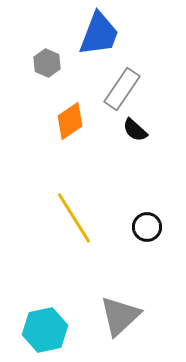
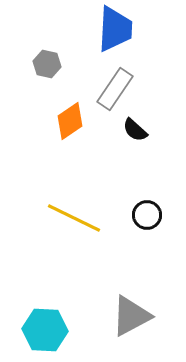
blue trapezoid: moved 16 px right, 5 px up; rotated 18 degrees counterclockwise
gray hexagon: moved 1 px down; rotated 12 degrees counterclockwise
gray rectangle: moved 7 px left
yellow line: rotated 32 degrees counterclockwise
black circle: moved 12 px up
gray triangle: moved 11 px right; rotated 15 degrees clockwise
cyan hexagon: rotated 15 degrees clockwise
